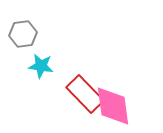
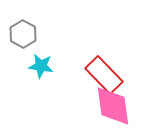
gray hexagon: rotated 24 degrees counterclockwise
red rectangle: moved 19 px right, 19 px up
